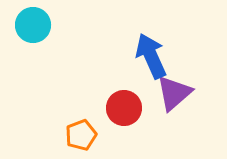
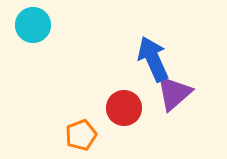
blue arrow: moved 2 px right, 3 px down
